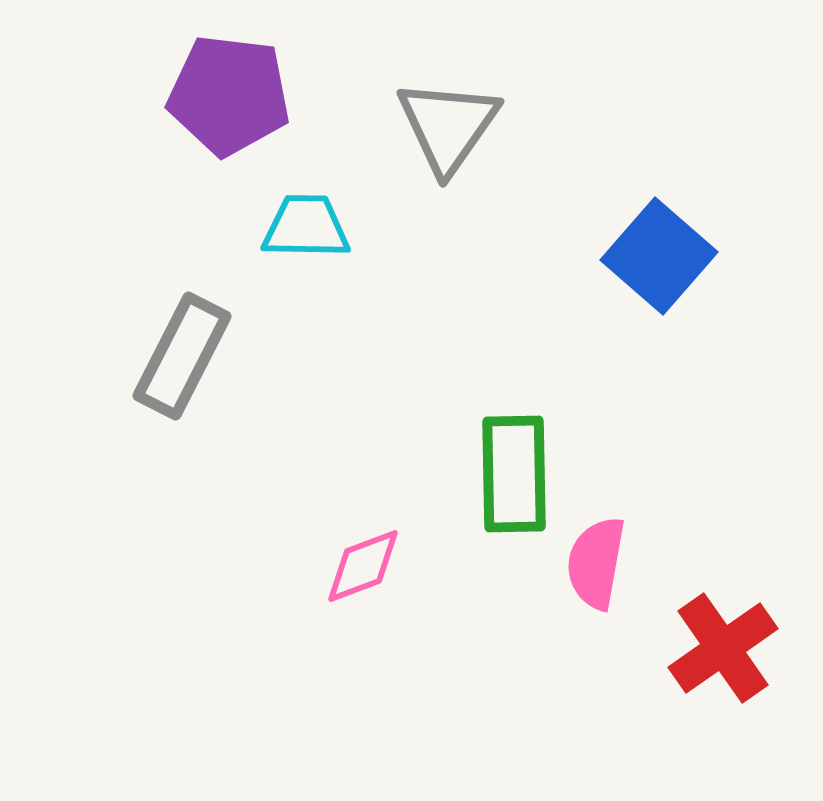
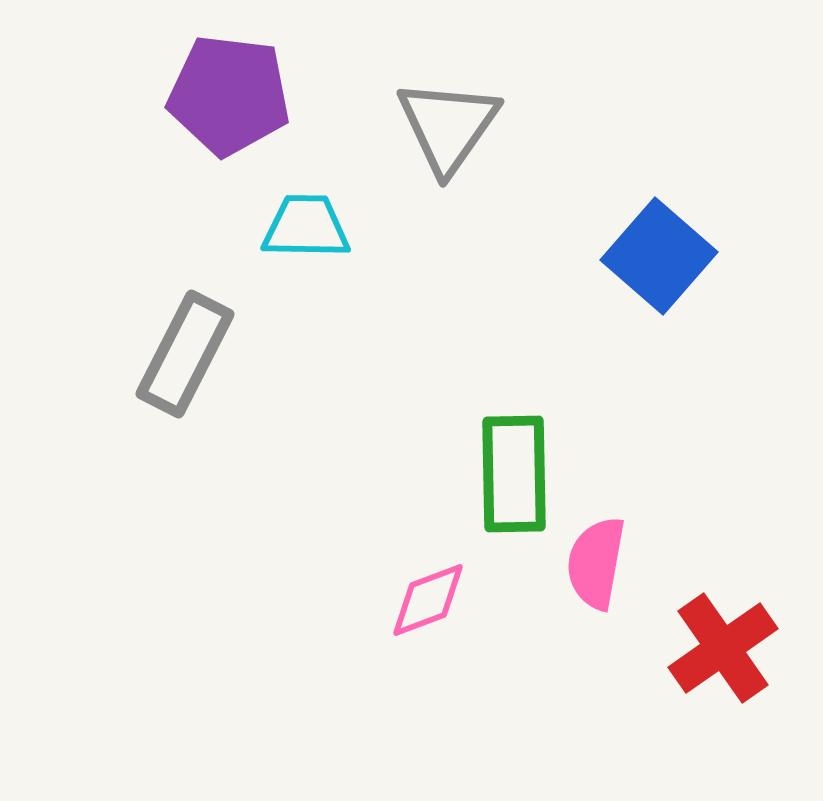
gray rectangle: moved 3 px right, 2 px up
pink diamond: moved 65 px right, 34 px down
